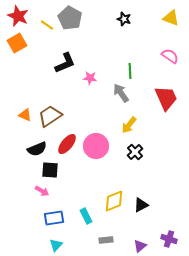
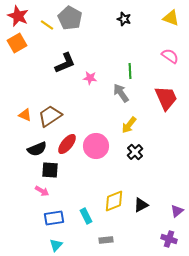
purple triangle: moved 37 px right, 35 px up
